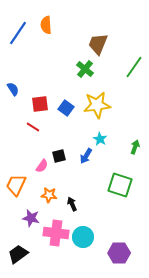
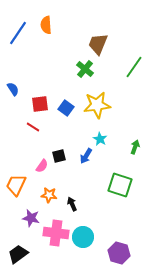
purple hexagon: rotated 15 degrees clockwise
